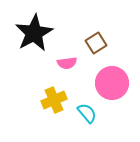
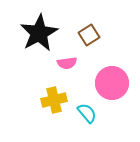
black star: moved 5 px right
brown square: moved 7 px left, 8 px up
yellow cross: rotated 10 degrees clockwise
